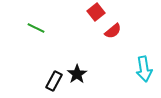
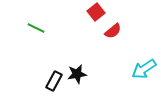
cyan arrow: rotated 65 degrees clockwise
black star: rotated 24 degrees clockwise
